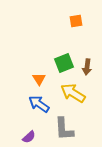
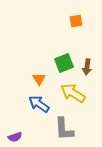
purple semicircle: moved 14 px left; rotated 24 degrees clockwise
